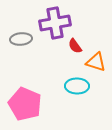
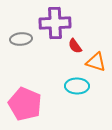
purple cross: rotated 8 degrees clockwise
